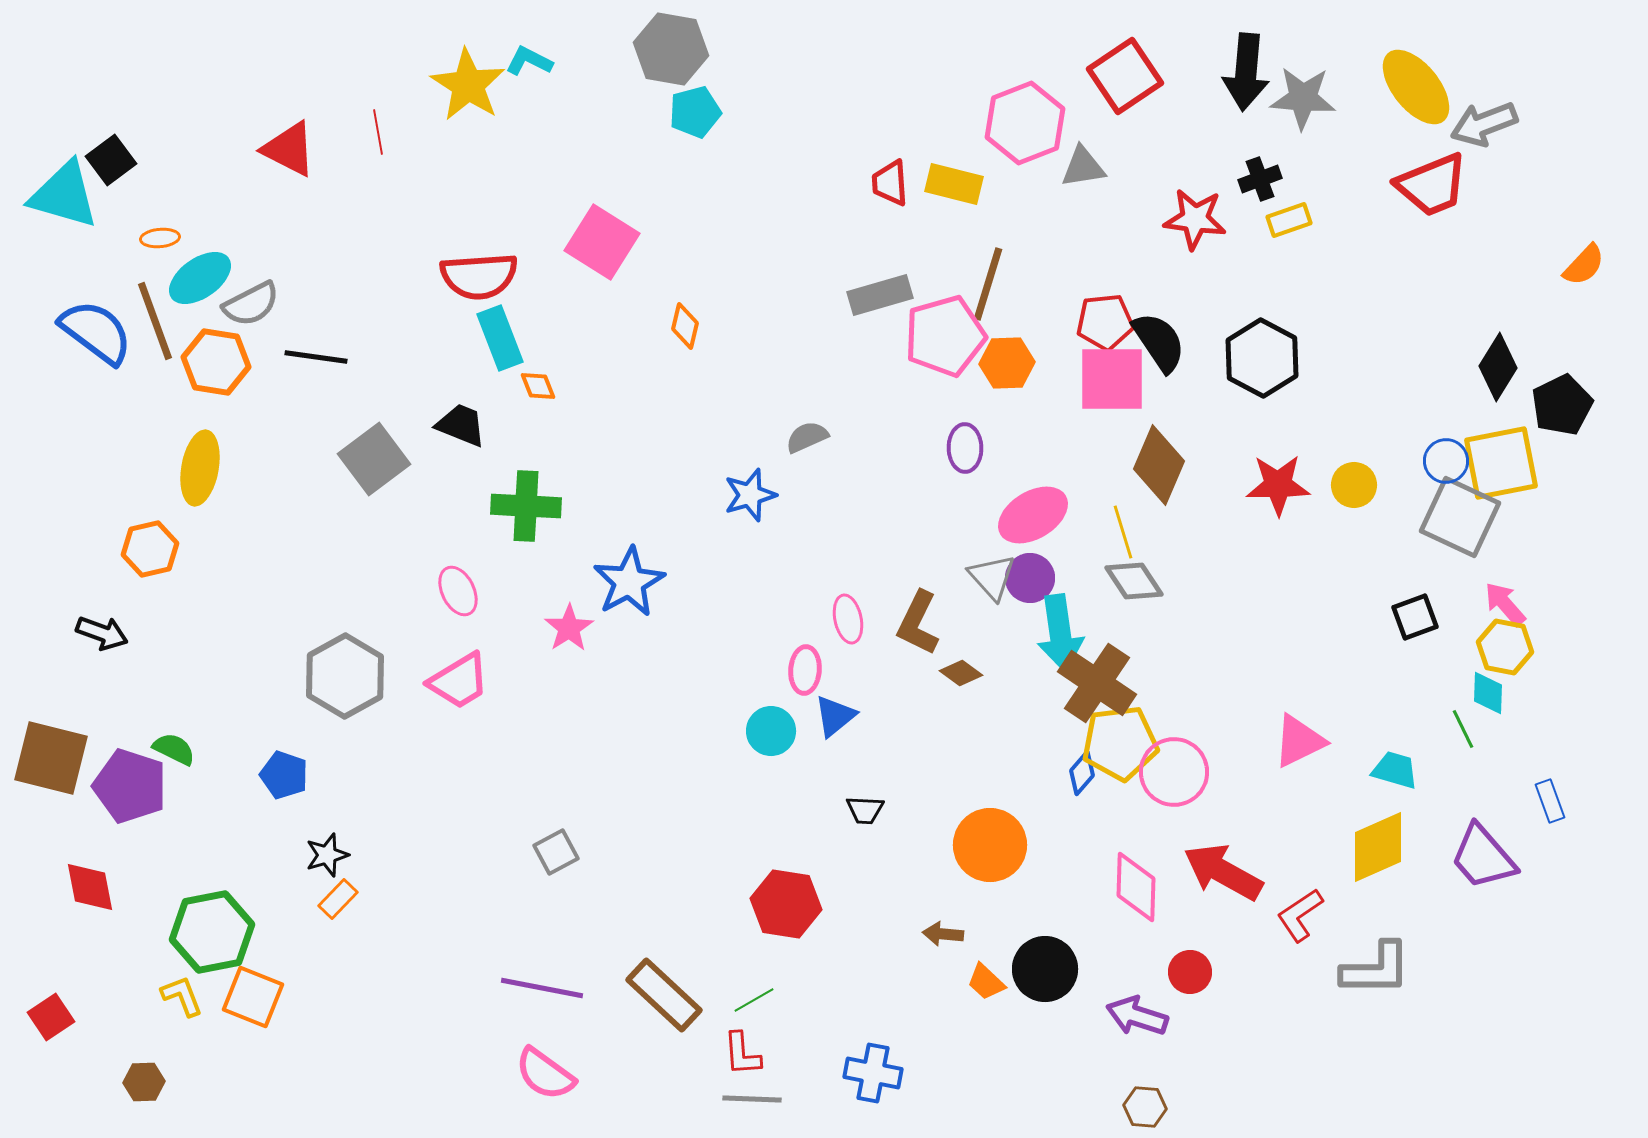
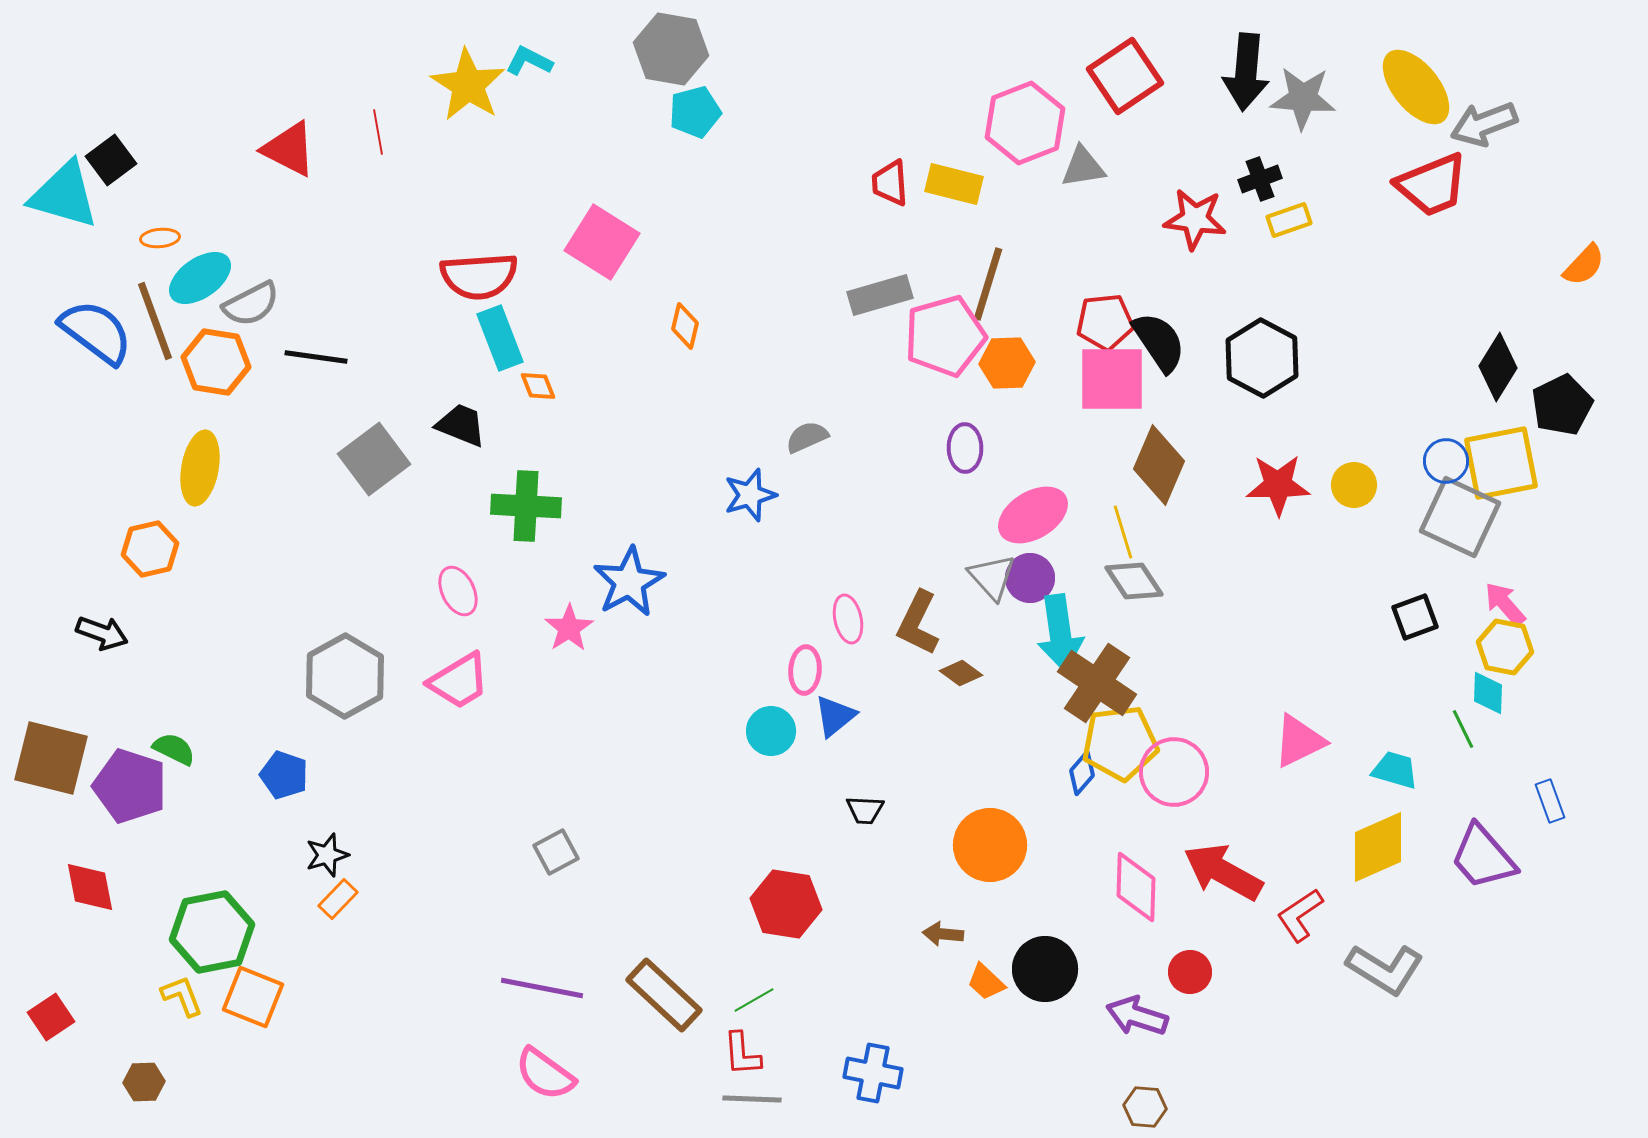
gray L-shape at (1376, 969): moved 9 px right; rotated 32 degrees clockwise
